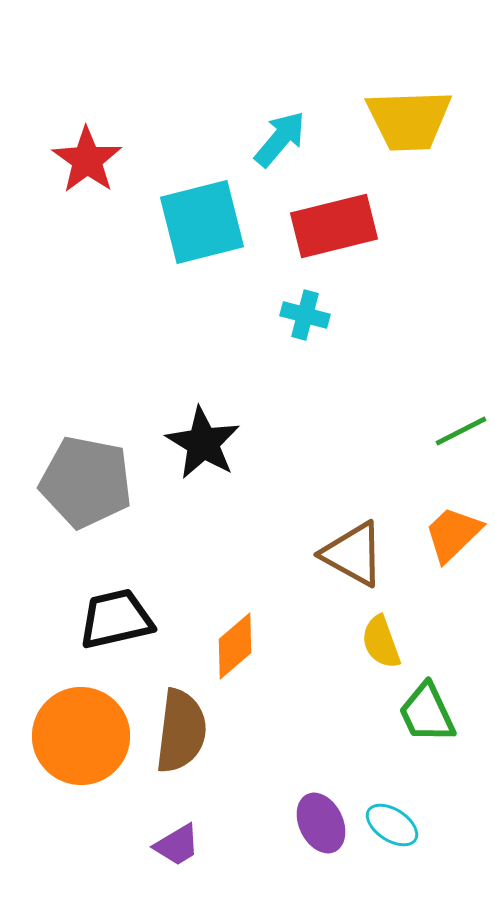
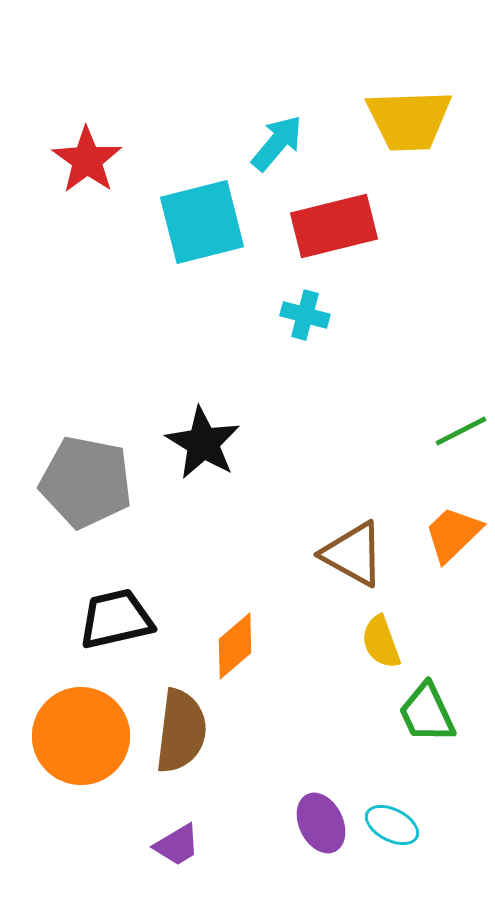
cyan arrow: moved 3 px left, 4 px down
cyan ellipse: rotated 6 degrees counterclockwise
